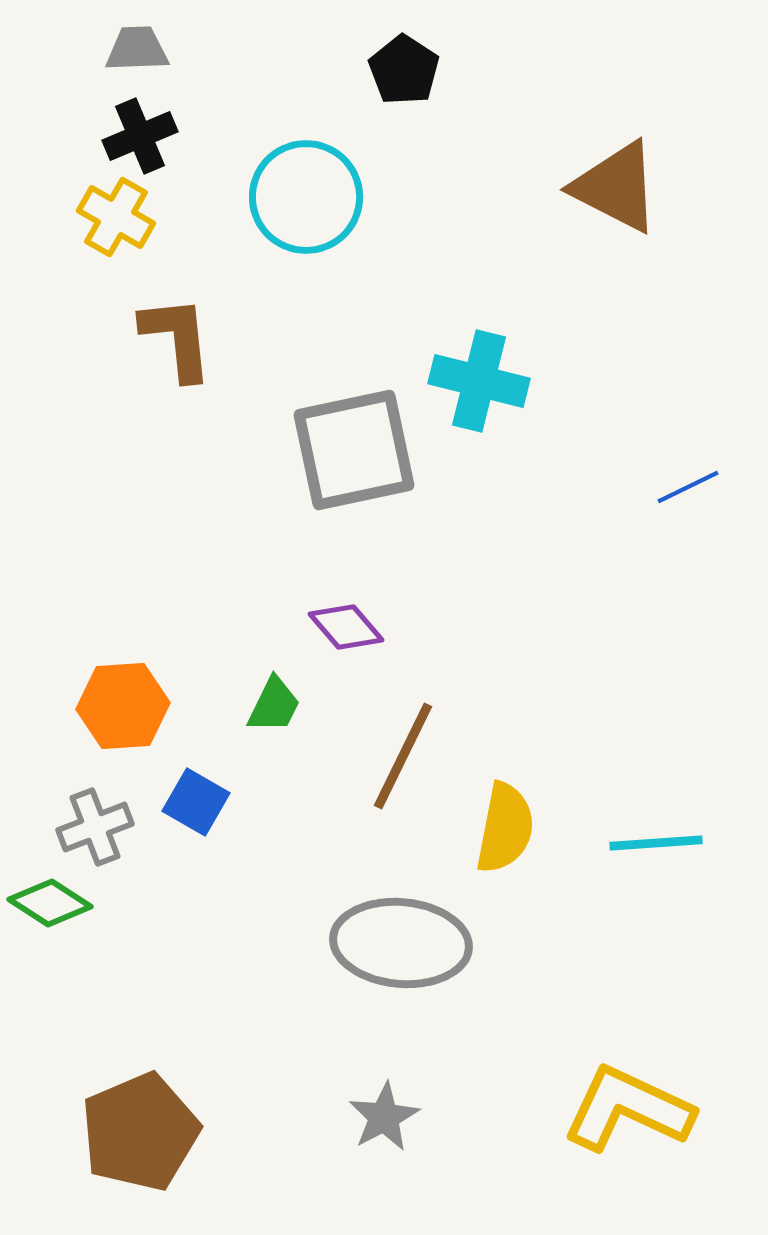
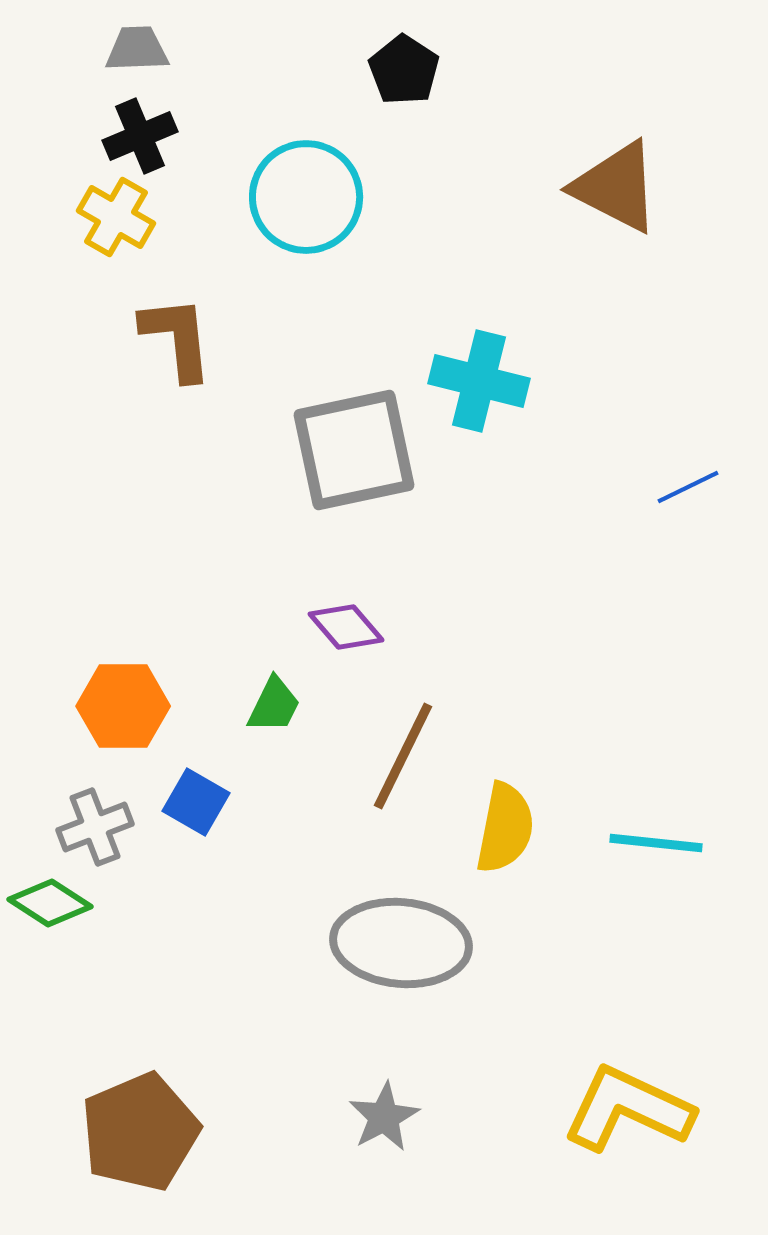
orange hexagon: rotated 4 degrees clockwise
cyan line: rotated 10 degrees clockwise
